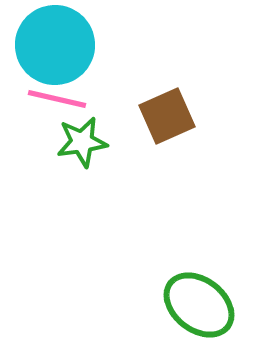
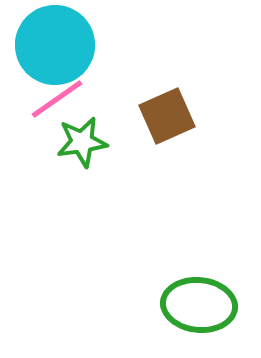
pink line: rotated 48 degrees counterclockwise
green ellipse: rotated 32 degrees counterclockwise
